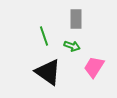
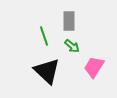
gray rectangle: moved 7 px left, 2 px down
green arrow: rotated 21 degrees clockwise
black triangle: moved 1 px left, 1 px up; rotated 8 degrees clockwise
